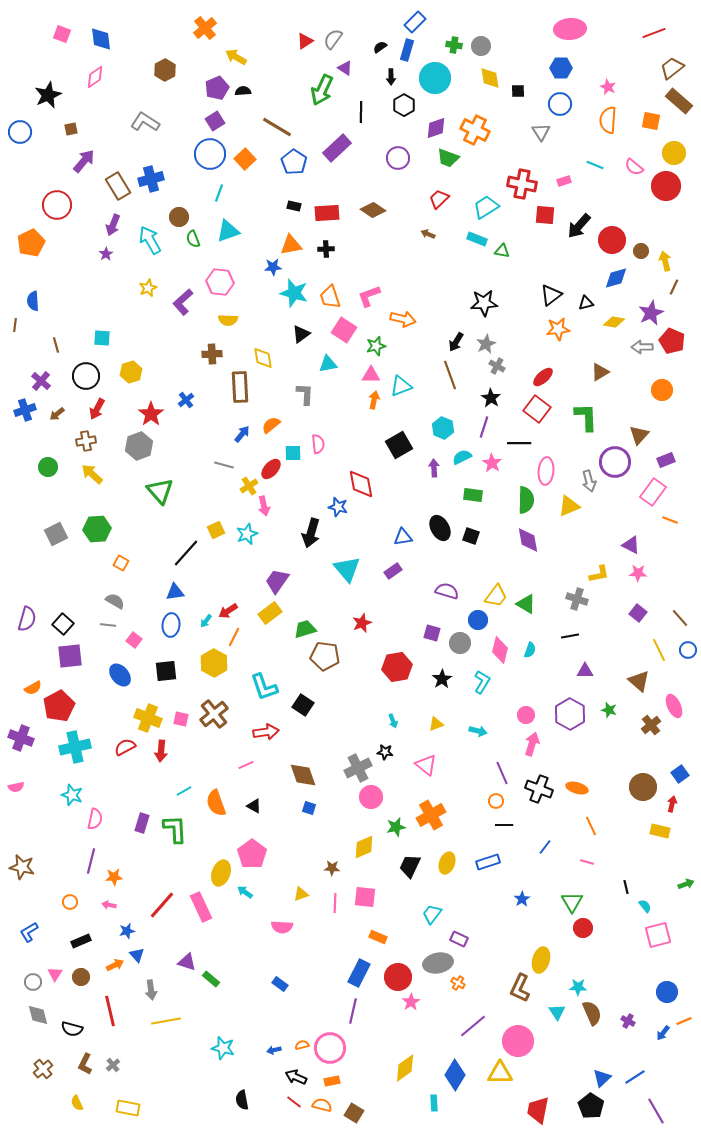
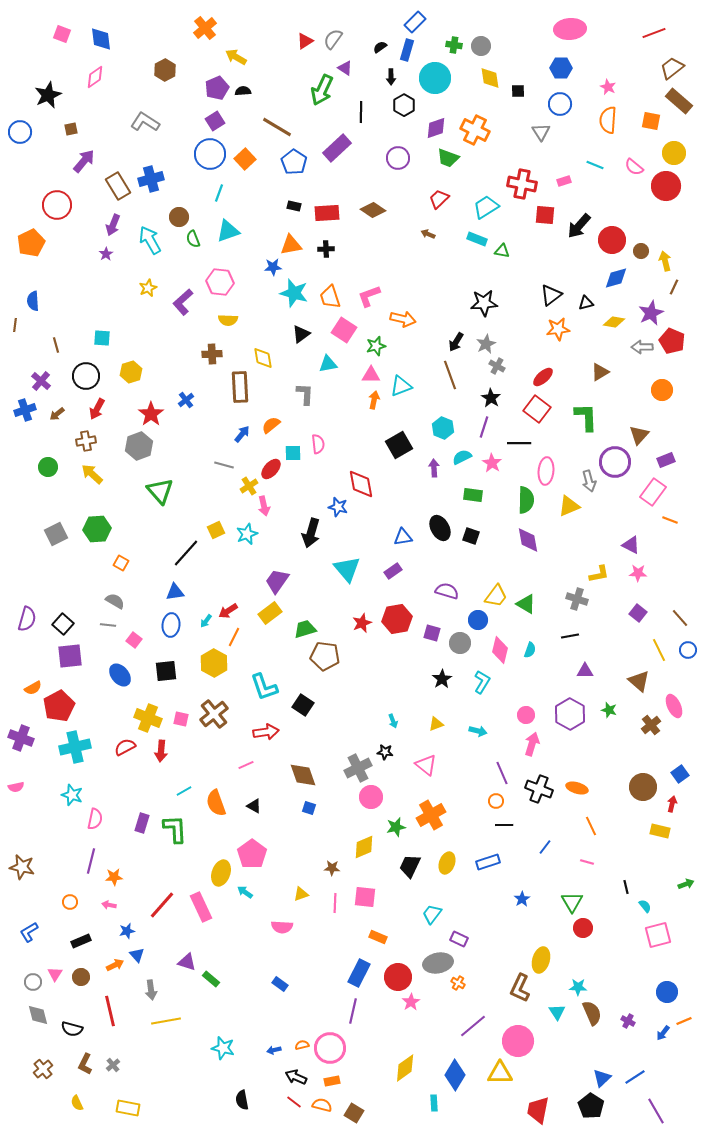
red hexagon at (397, 667): moved 48 px up
